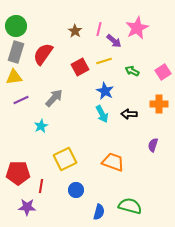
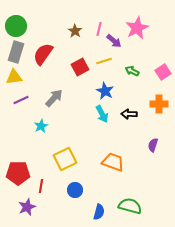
blue circle: moved 1 px left
purple star: rotated 24 degrees counterclockwise
